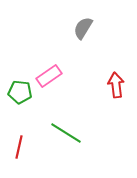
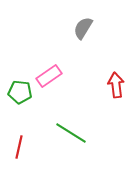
green line: moved 5 px right
